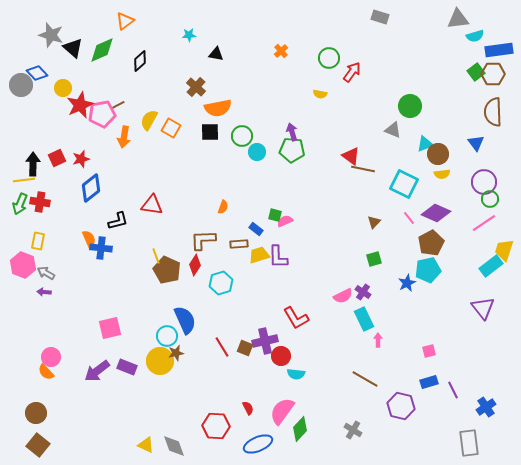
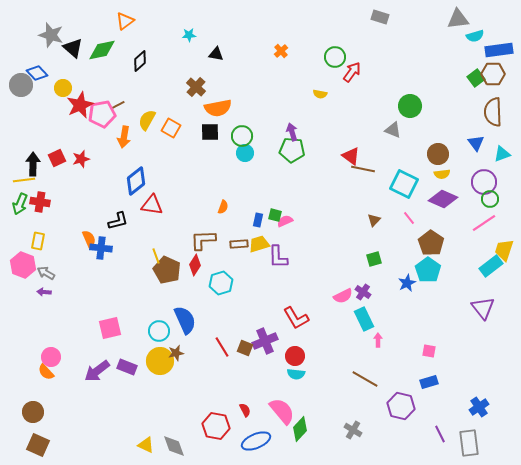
green diamond at (102, 50): rotated 12 degrees clockwise
green circle at (329, 58): moved 6 px right, 1 px up
green square at (476, 72): moved 6 px down
yellow semicircle at (149, 120): moved 2 px left
cyan triangle at (425, 144): moved 77 px right, 10 px down
cyan circle at (257, 152): moved 12 px left, 1 px down
blue diamond at (91, 188): moved 45 px right, 7 px up
purple diamond at (436, 213): moved 7 px right, 14 px up
brown triangle at (374, 222): moved 2 px up
blue rectangle at (256, 229): moved 2 px right, 9 px up; rotated 64 degrees clockwise
brown pentagon at (431, 243): rotated 10 degrees counterclockwise
yellow trapezoid at (259, 255): moved 11 px up
cyan pentagon at (428, 270): rotated 25 degrees counterclockwise
cyan circle at (167, 336): moved 8 px left, 5 px up
purple cross at (265, 341): rotated 10 degrees counterclockwise
pink square at (429, 351): rotated 24 degrees clockwise
red circle at (281, 356): moved 14 px right
purple line at (453, 390): moved 13 px left, 44 px down
blue cross at (486, 407): moved 7 px left
red semicircle at (248, 408): moved 3 px left, 2 px down
pink semicircle at (282, 411): rotated 104 degrees clockwise
brown circle at (36, 413): moved 3 px left, 1 px up
red hexagon at (216, 426): rotated 8 degrees clockwise
blue ellipse at (258, 444): moved 2 px left, 3 px up
brown square at (38, 445): rotated 15 degrees counterclockwise
